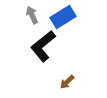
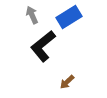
blue rectangle: moved 6 px right
